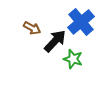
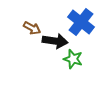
blue cross: rotated 12 degrees counterclockwise
black arrow: rotated 55 degrees clockwise
